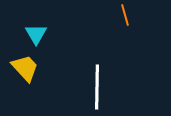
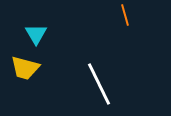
yellow trapezoid: rotated 148 degrees clockwise
white line: moved 2 px right, 3 px up; rotated 27 degrees counterclockwise
